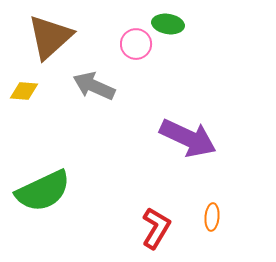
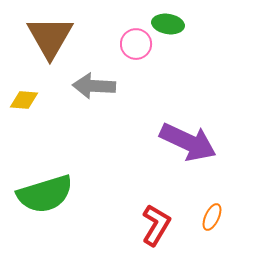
brown triangle: rotated 18 degrees counterclockwise
gray arrow: rotated 21 degrees counterclockwise
yellow diamond: moved 9 px down
purple arrow: moved 4 px down
green semicircle: moved 2 px right, 3 px down; rotated 8 degrees clockwise
orange ellipse: rotated 20 degrees clockwise
red L-shape: moved 3 px up
